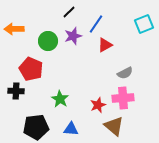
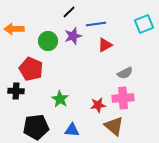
blue line: rotated 48 degrees clockwise
red star: rotated 14 degrees clockwise
blue triangle: moved 1 px right, 1 px down
